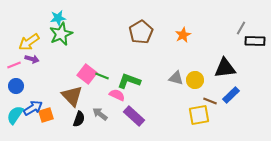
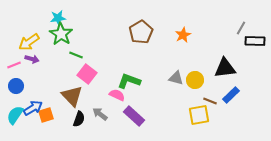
green star: rotated 15 degrees counterclockwise
green line: moved 26 px left, 21 px up
